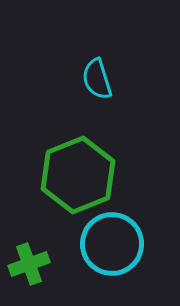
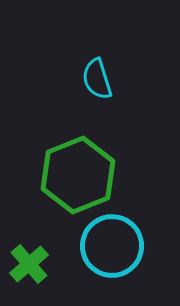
cyan circle: moved 2 px down
green cross: rotated 21 degrees counterclockwise
